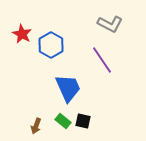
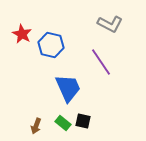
blue hexagon: rotated 15 degrees counterclockwise
purple line: moved 1 px left, 2 px down
green rectangle: moved 2 px down
